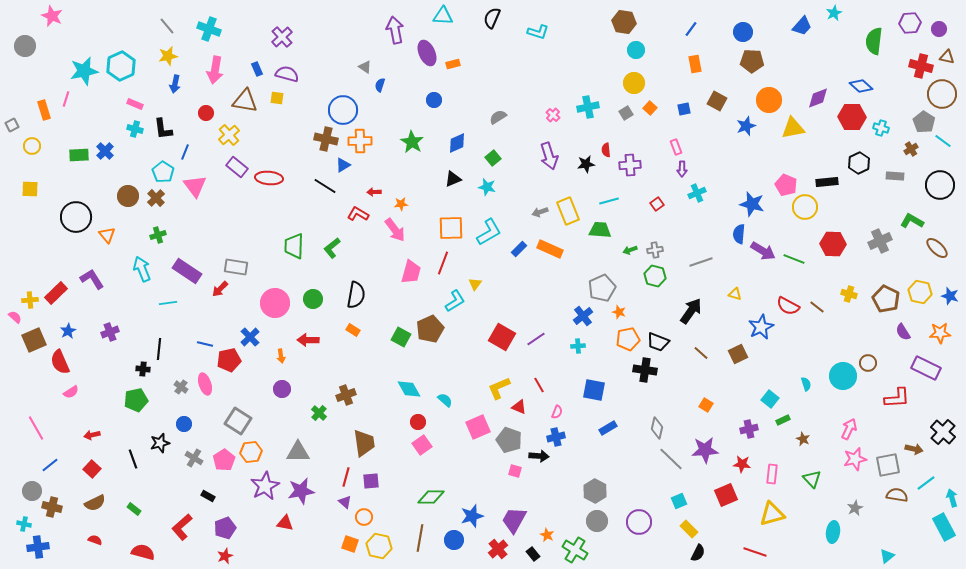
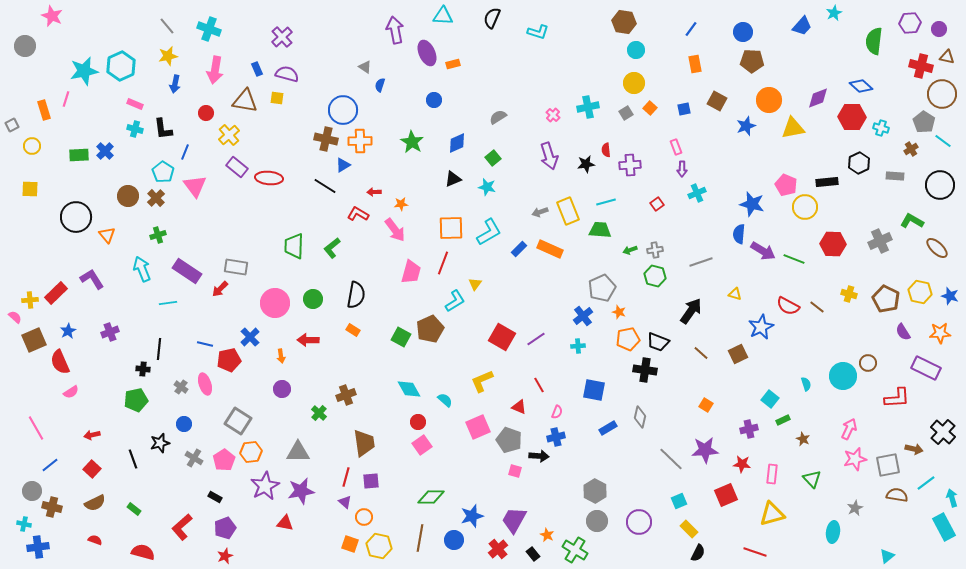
cyan line at (609, 201): moved 3 px left, 1 px down
yellow L-shape at (499, 388): moved 17 px left, 7 px up
gray diamond at (657, 428): moved 17 px left, 11 px up
black rectangle at (208, 496): moved 7 px right, 1 px down
